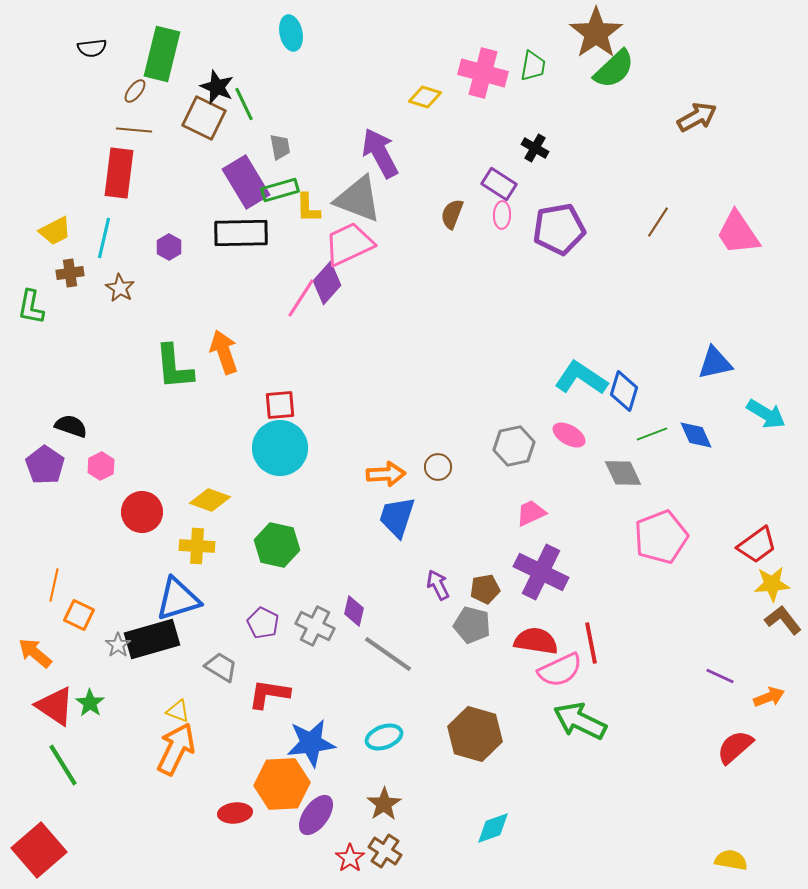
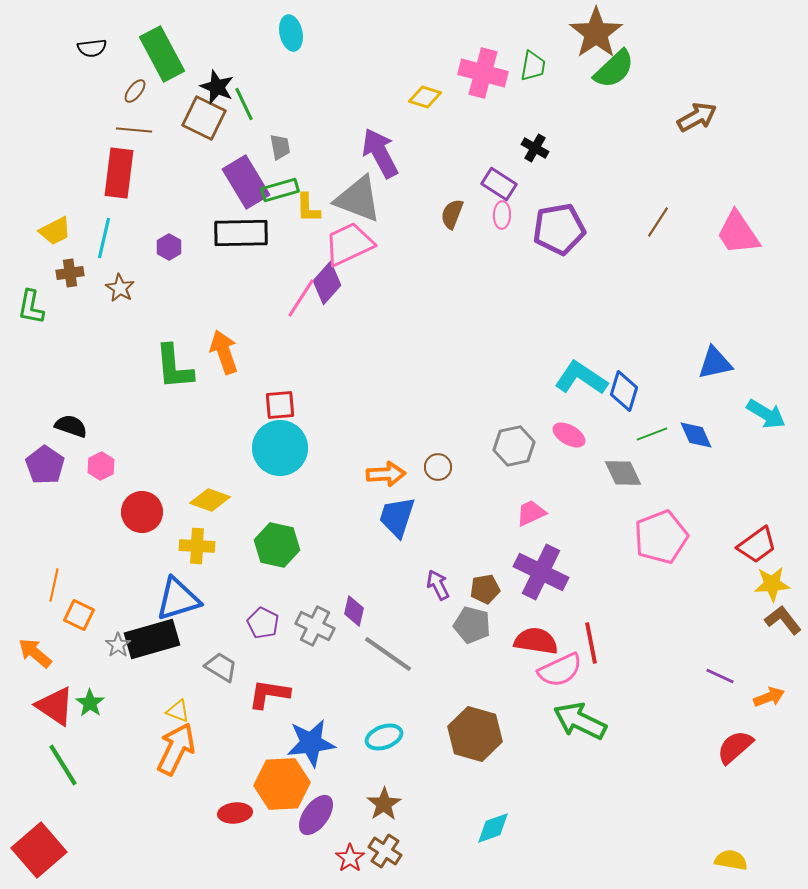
green rectangle at (162, 54): rotated 42 degrees counterclockwise
